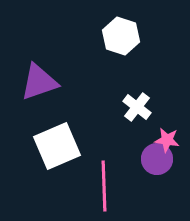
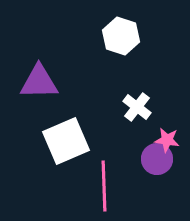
purple triangle: rotated 18 degrees clockwise
white square: moved 9 px right, 5 px up
